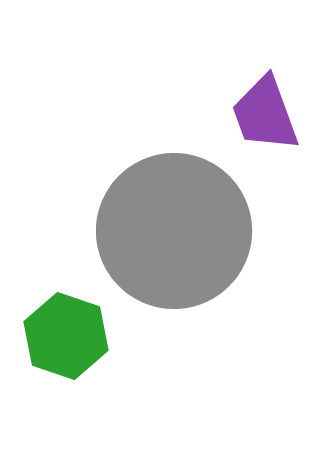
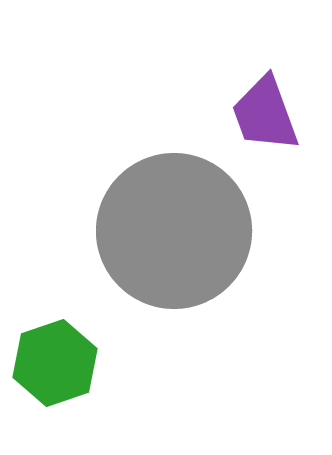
green hexagon: moved 11 px left, 27 px down; rotated 22 degrees clockwise
